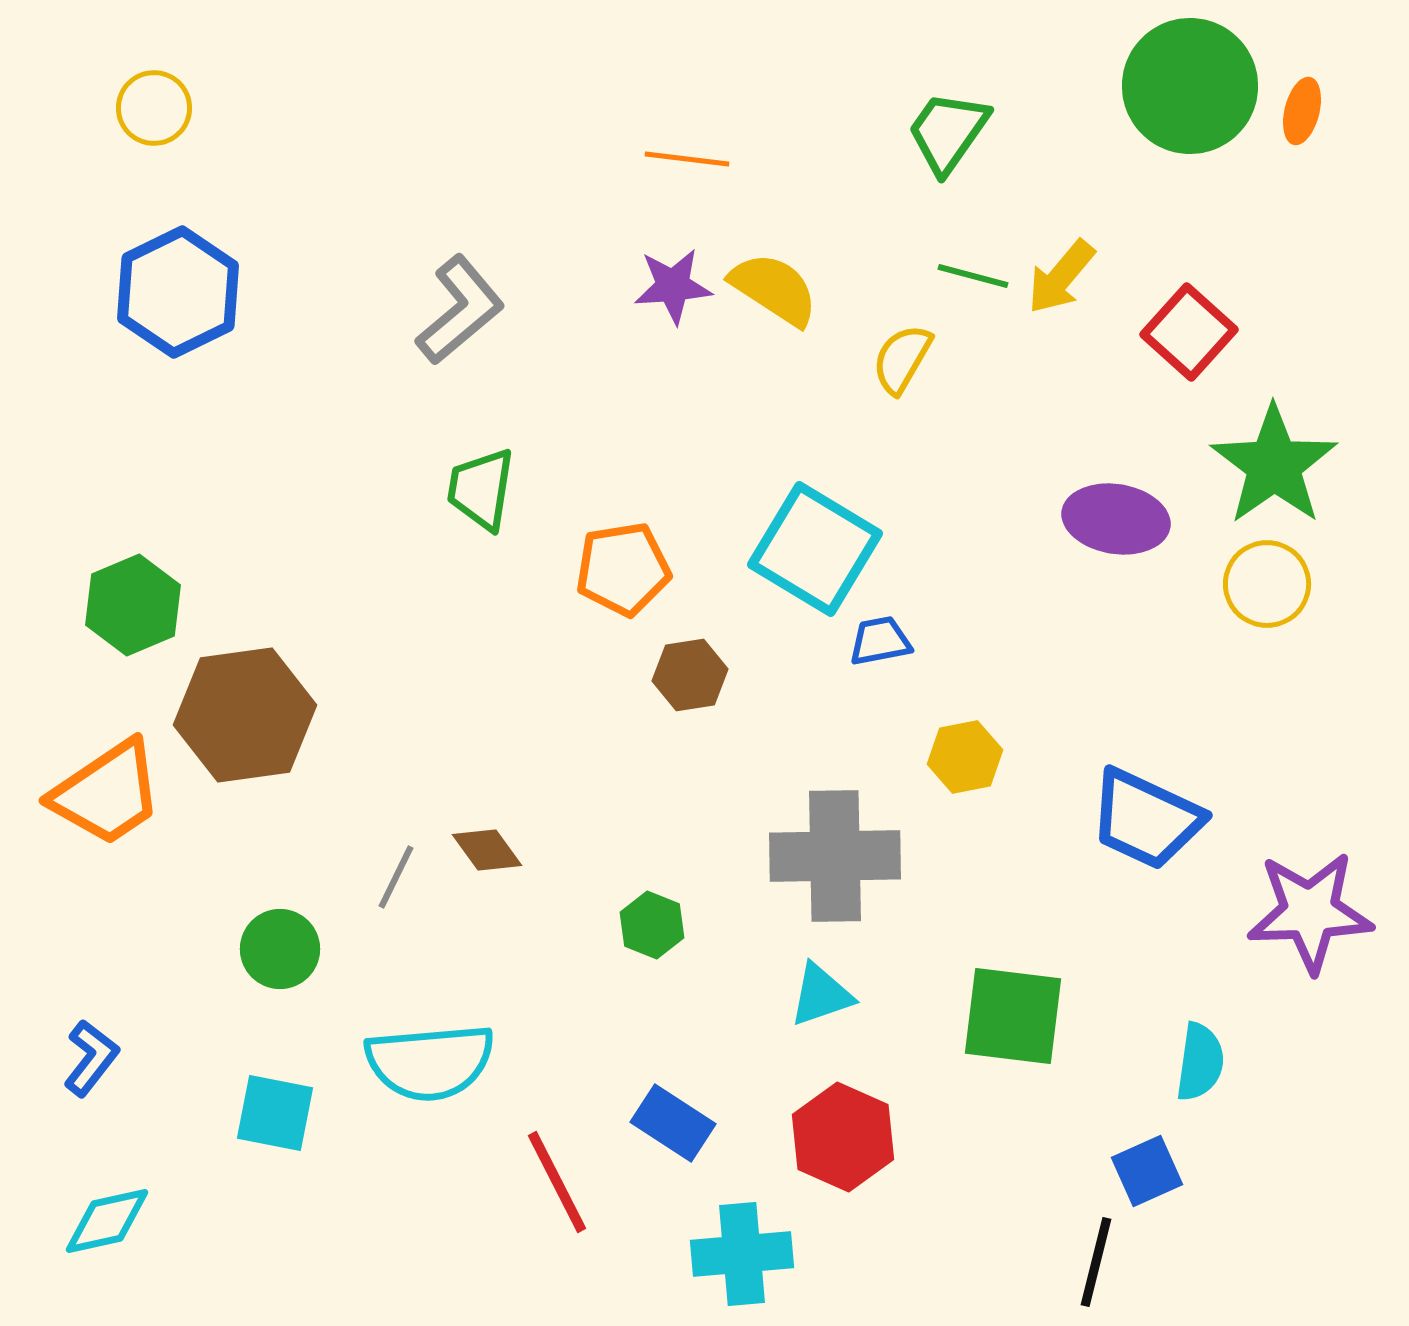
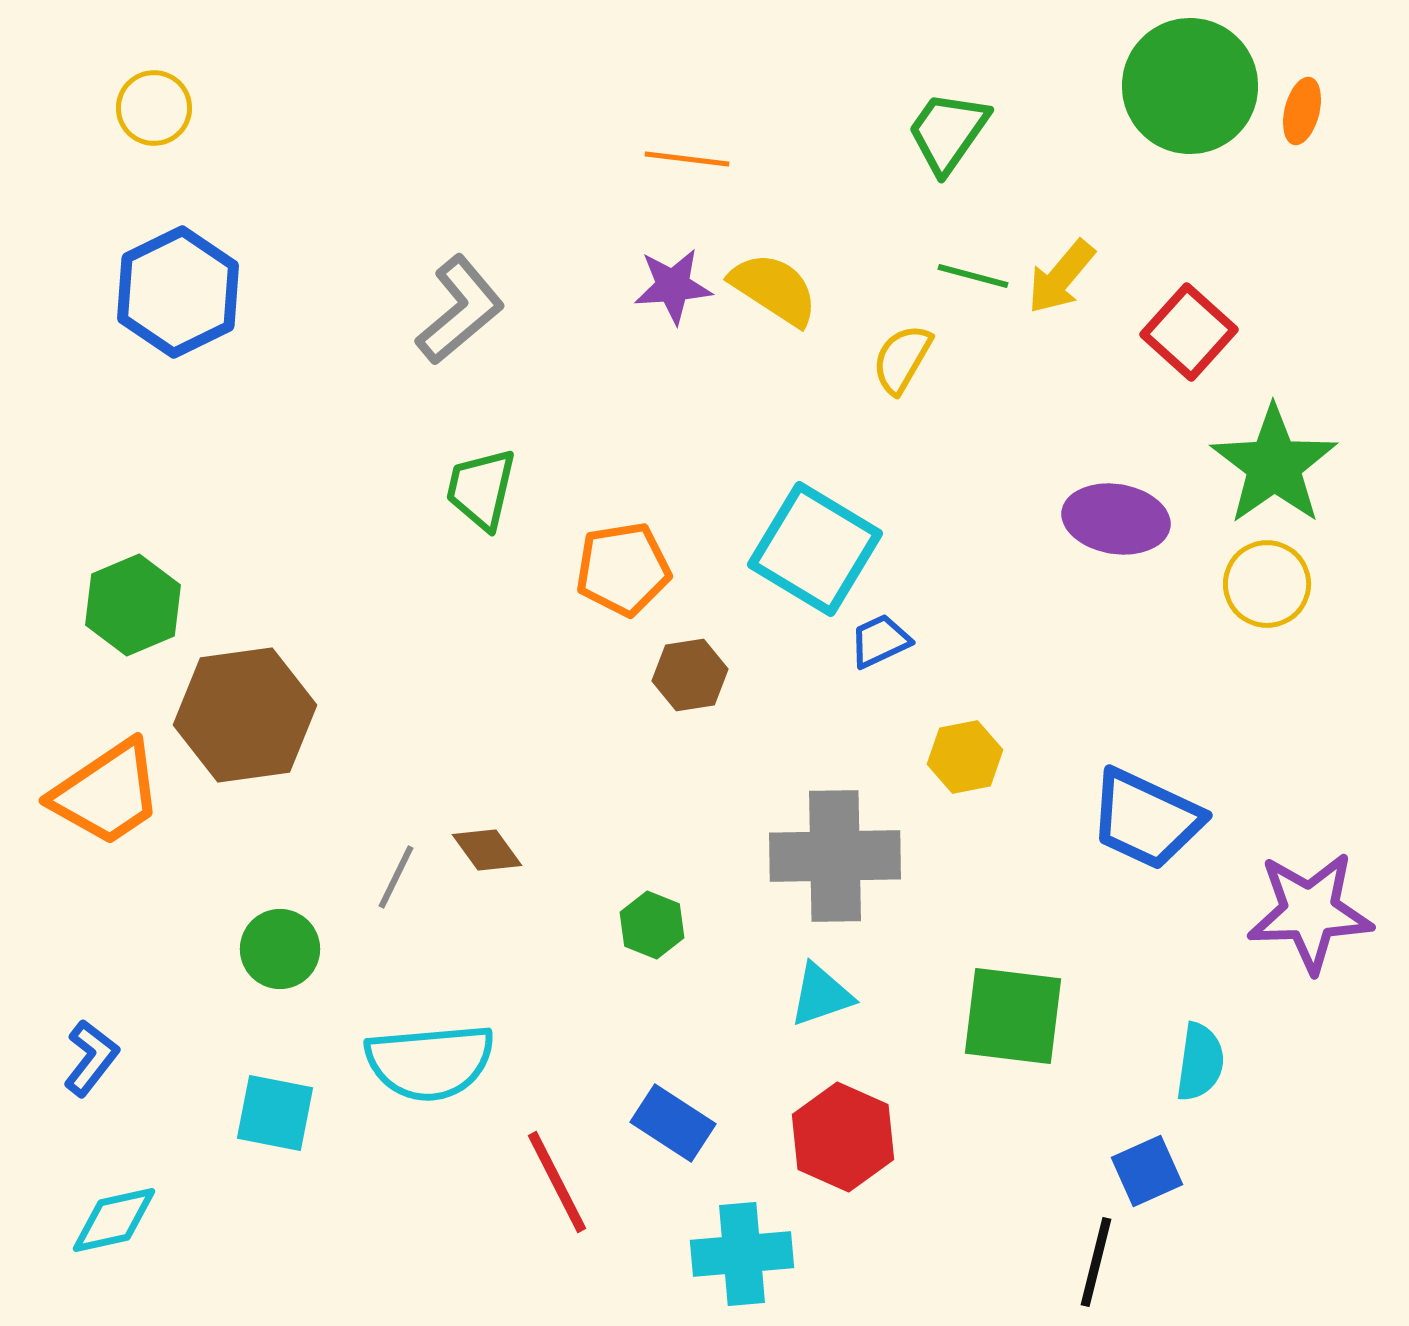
green trapezoid at (481, 489): rotated 4 degrees clockwise
blue trapezoid at (880, 641): rotated 14 degrees counterclockwise
cyan diamond at (107, 1221): moved 7 px right, 1 px up
